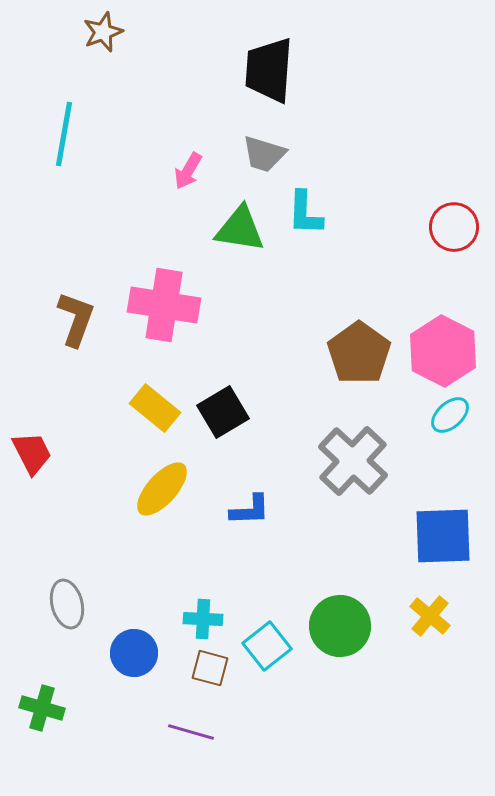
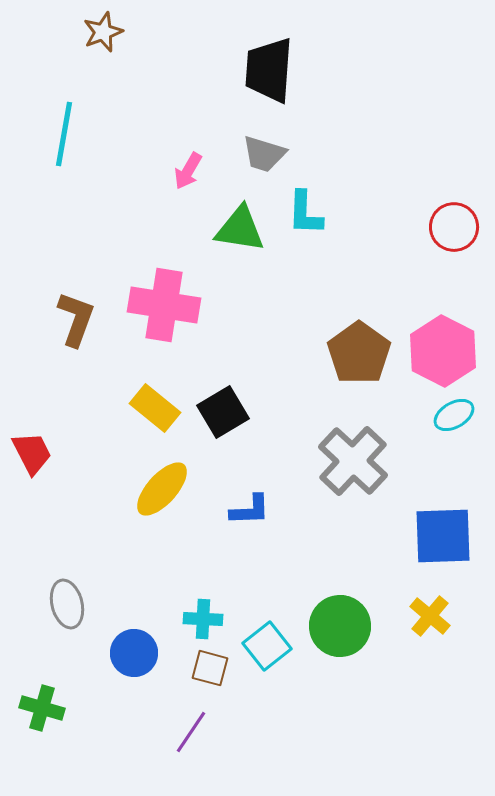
cyan ellipse: moved 4 px right; rotated 12 degrees clockwise
purple line: rotated 72 degrees counterclockwise
